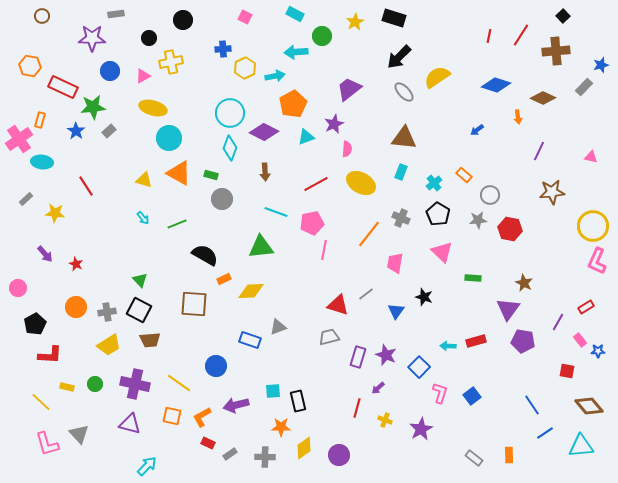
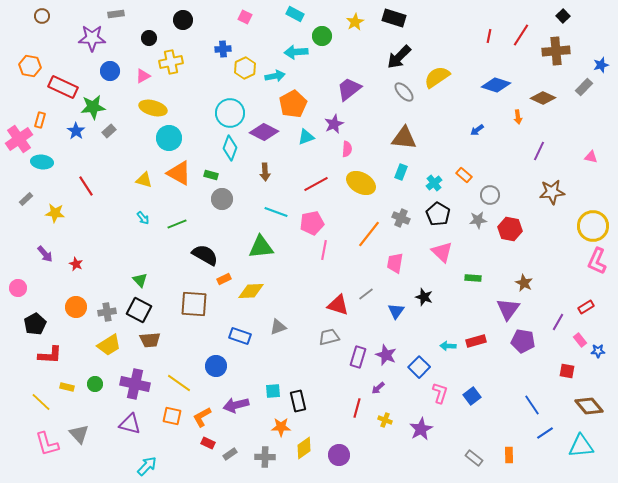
blue rectangle at (250, 340): moved 10 px left, 4 px up
